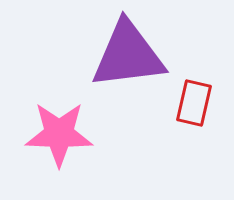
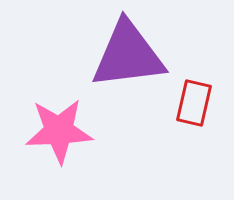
pink star: moved 3 px up; rotated 4 degrees counterclockwise
